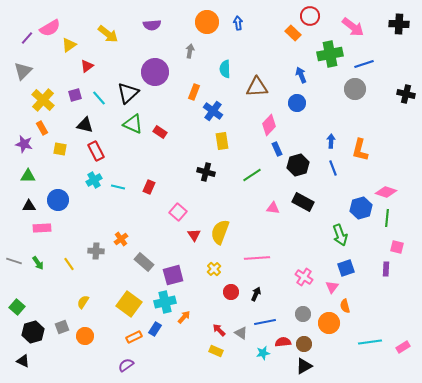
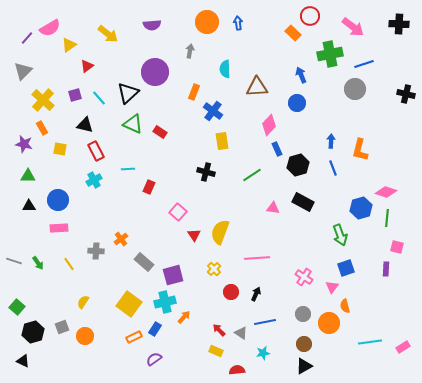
cyan line at (118, 187): moved 10 px right, 18 px up; rotated 16 degrees counterclockwise
pink rectangle at (42, 228): moved 17 px right
red semicircle at (283, 342): moved 46 px left, 28 px down
purple semicircle at (126, 365): moved 28 px right, 6 px up
